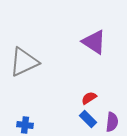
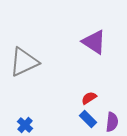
blue cross: rotated 35 degrees clockwise
